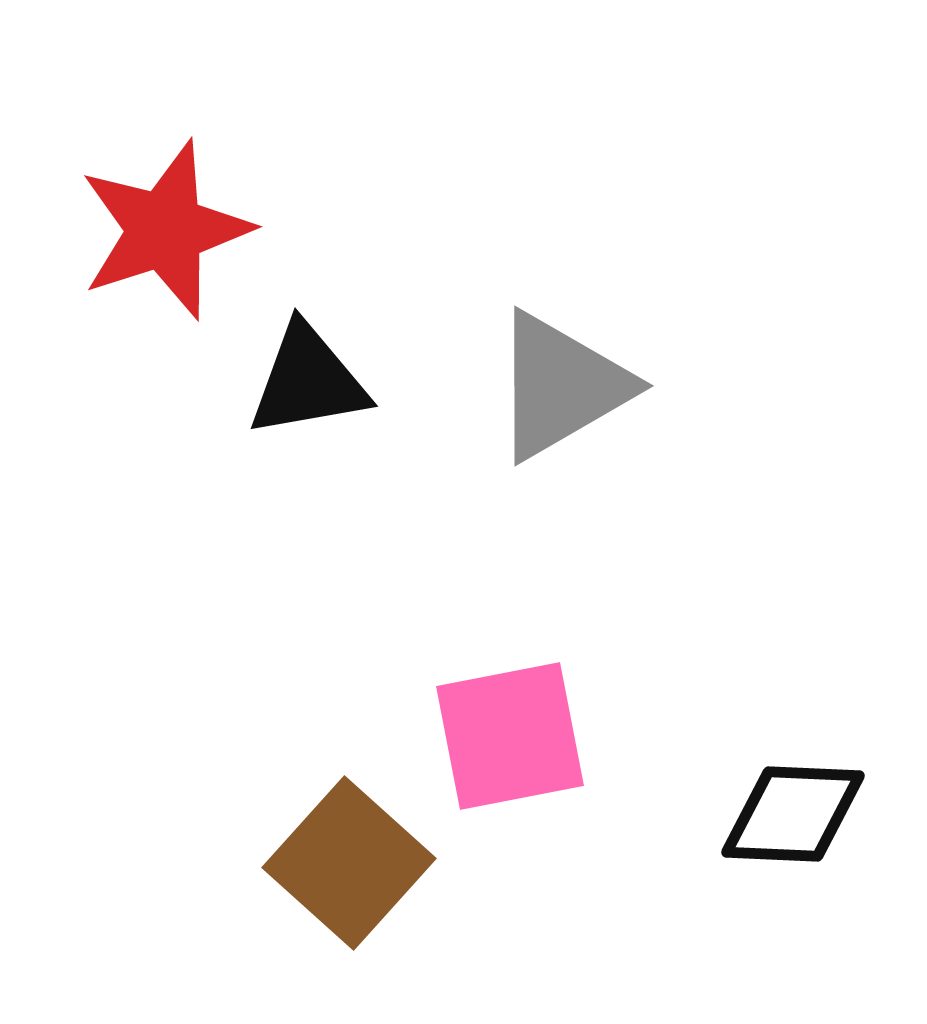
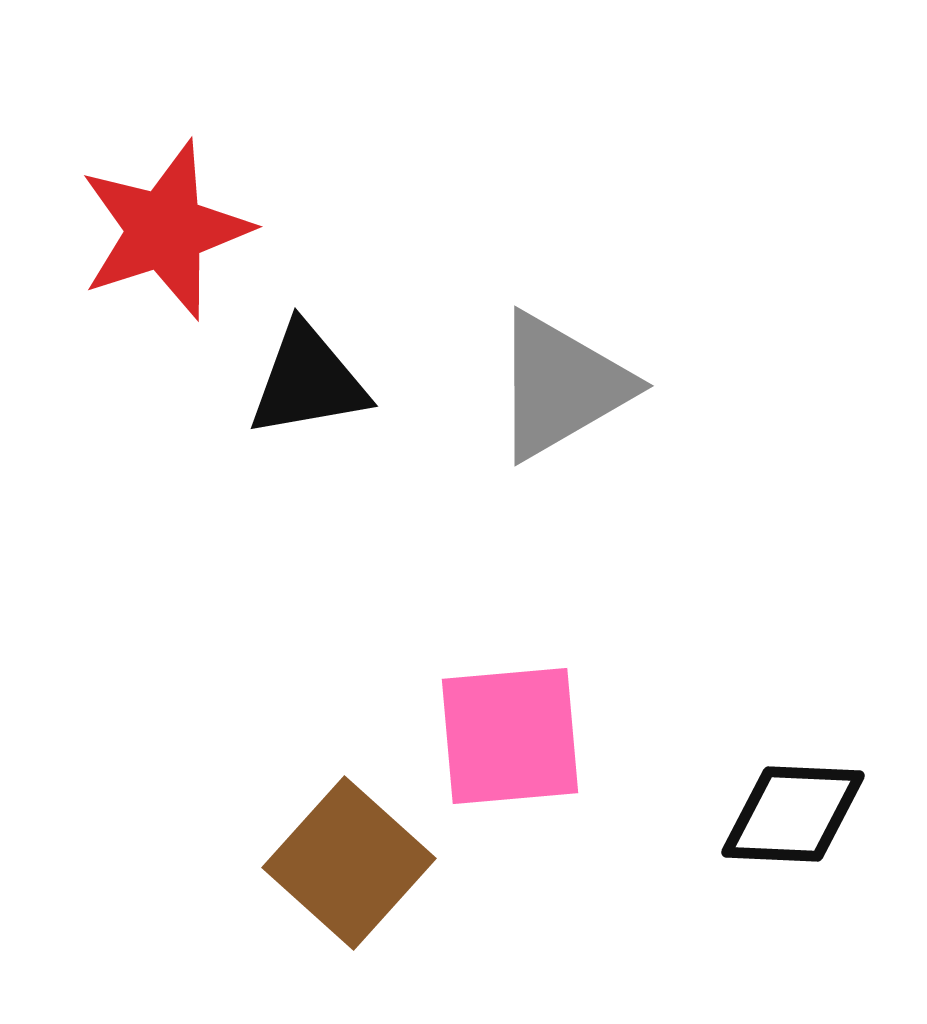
pink square: rotated 6 degrees clockwise
